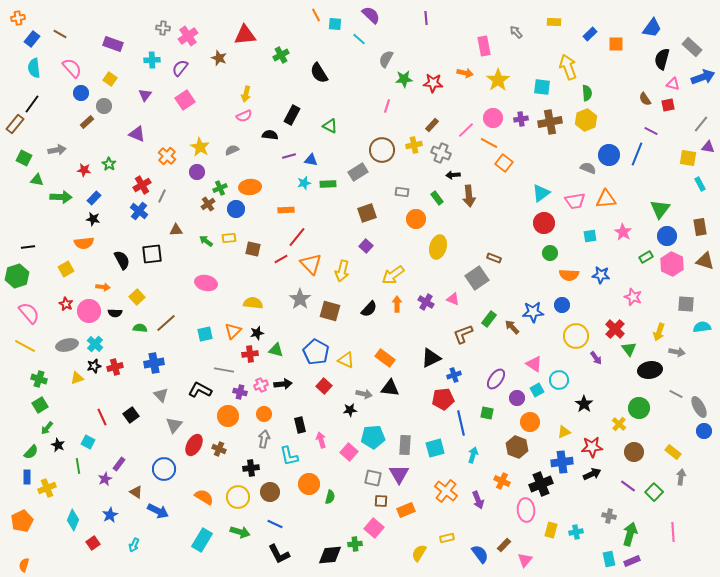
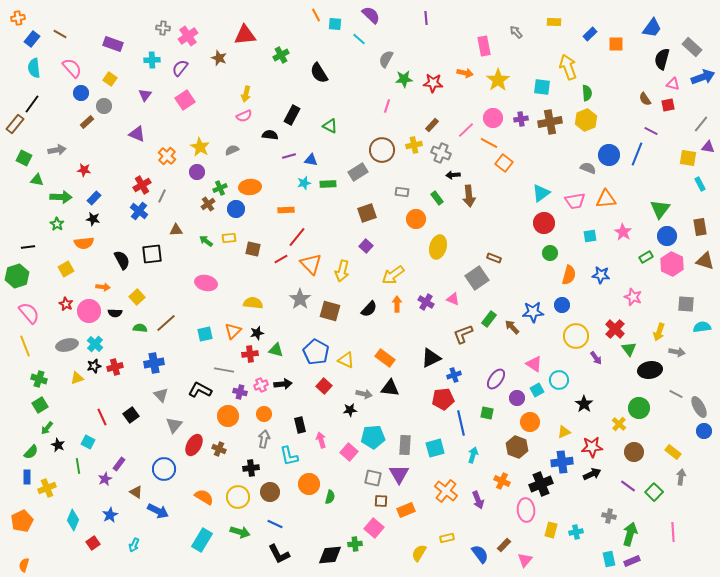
green star at (109, 164): moved 52 px left, 60 px down
orange semicircle at (569, 275): rotated 78 degrees counterclockwise
yellow line at (25, 346): rotated 40 degrees clockwise
